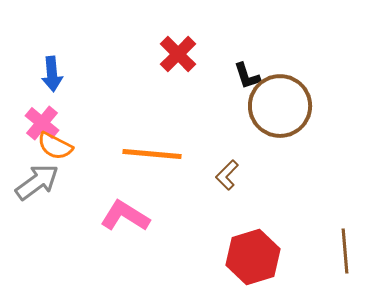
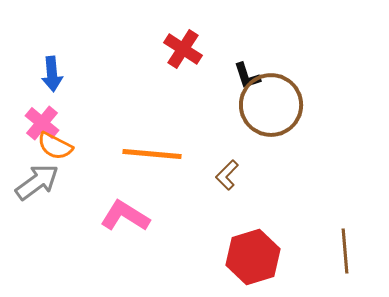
red cross: moved 5 px right, 5 px up; rotated 12 degrees counterclockwise
brown circle: moved 9 px left, 1 px up
